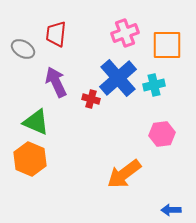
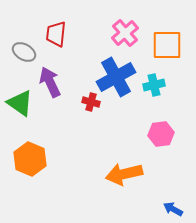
pink cross: rotated 20 degrees counterclockwise
gray ellipse: moved 1 px right, 3 px down
blue cross: moved 2 px left, 1 px up; rotated 12 degrees clockwise
purple arrow: moved 6 px left
red cross: moved 3 px down
green triangle: moved 16 px left, 19 px up; rotated 12 degrees clockwise
pink hexagon: moved 1 px left
orange arrow: rotated 24 degrees clockwise
blue arrow: moved 2 px right, 1 px up; rotated 30 degrees clockwise
